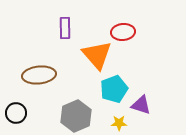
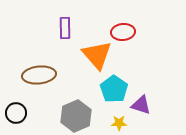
cyan pentagon: rotated 16 degrees counterclockwise
